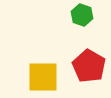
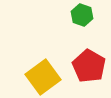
yellow square: rotated 36 degrees counterclockwise
